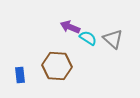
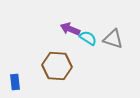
purple arrow: moved 2 px down
gray triangle: rotated 25 degrees counterclockwise
blue rectangle: moved 5 px left, 7 px down
